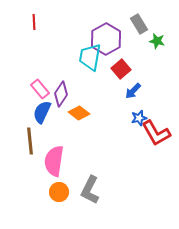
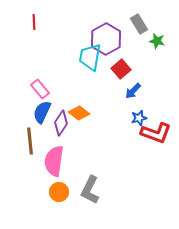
purple diamond: moved 29 px down
red L-shape: rotated 40 degrees counterclockwise
